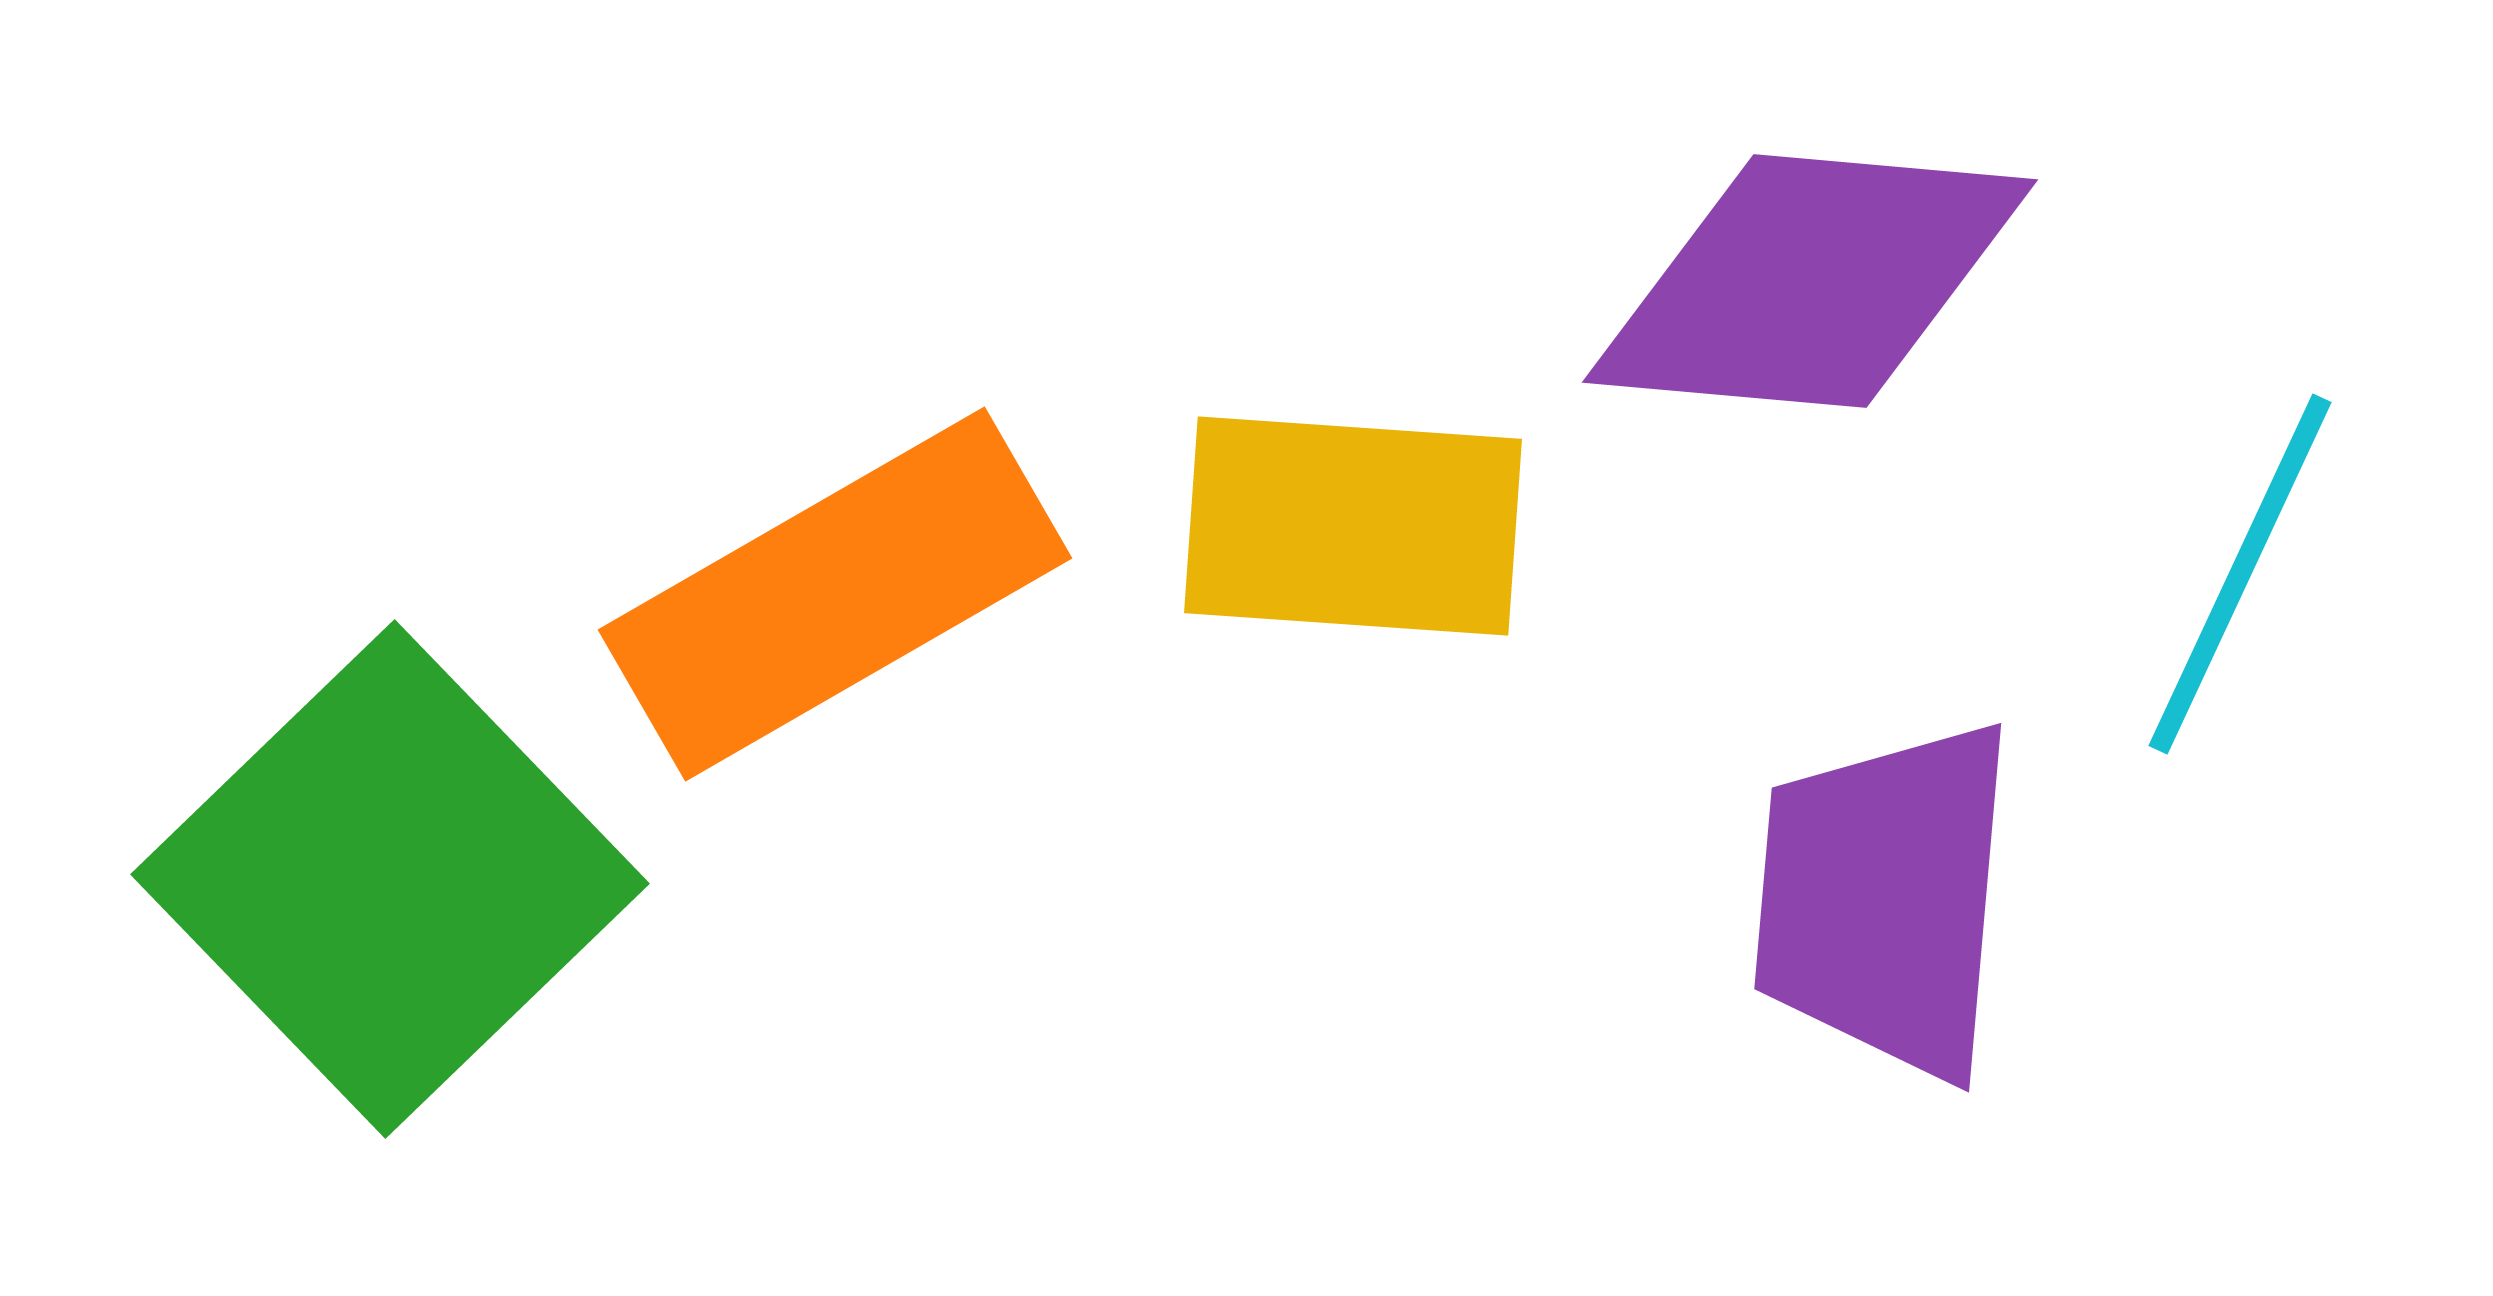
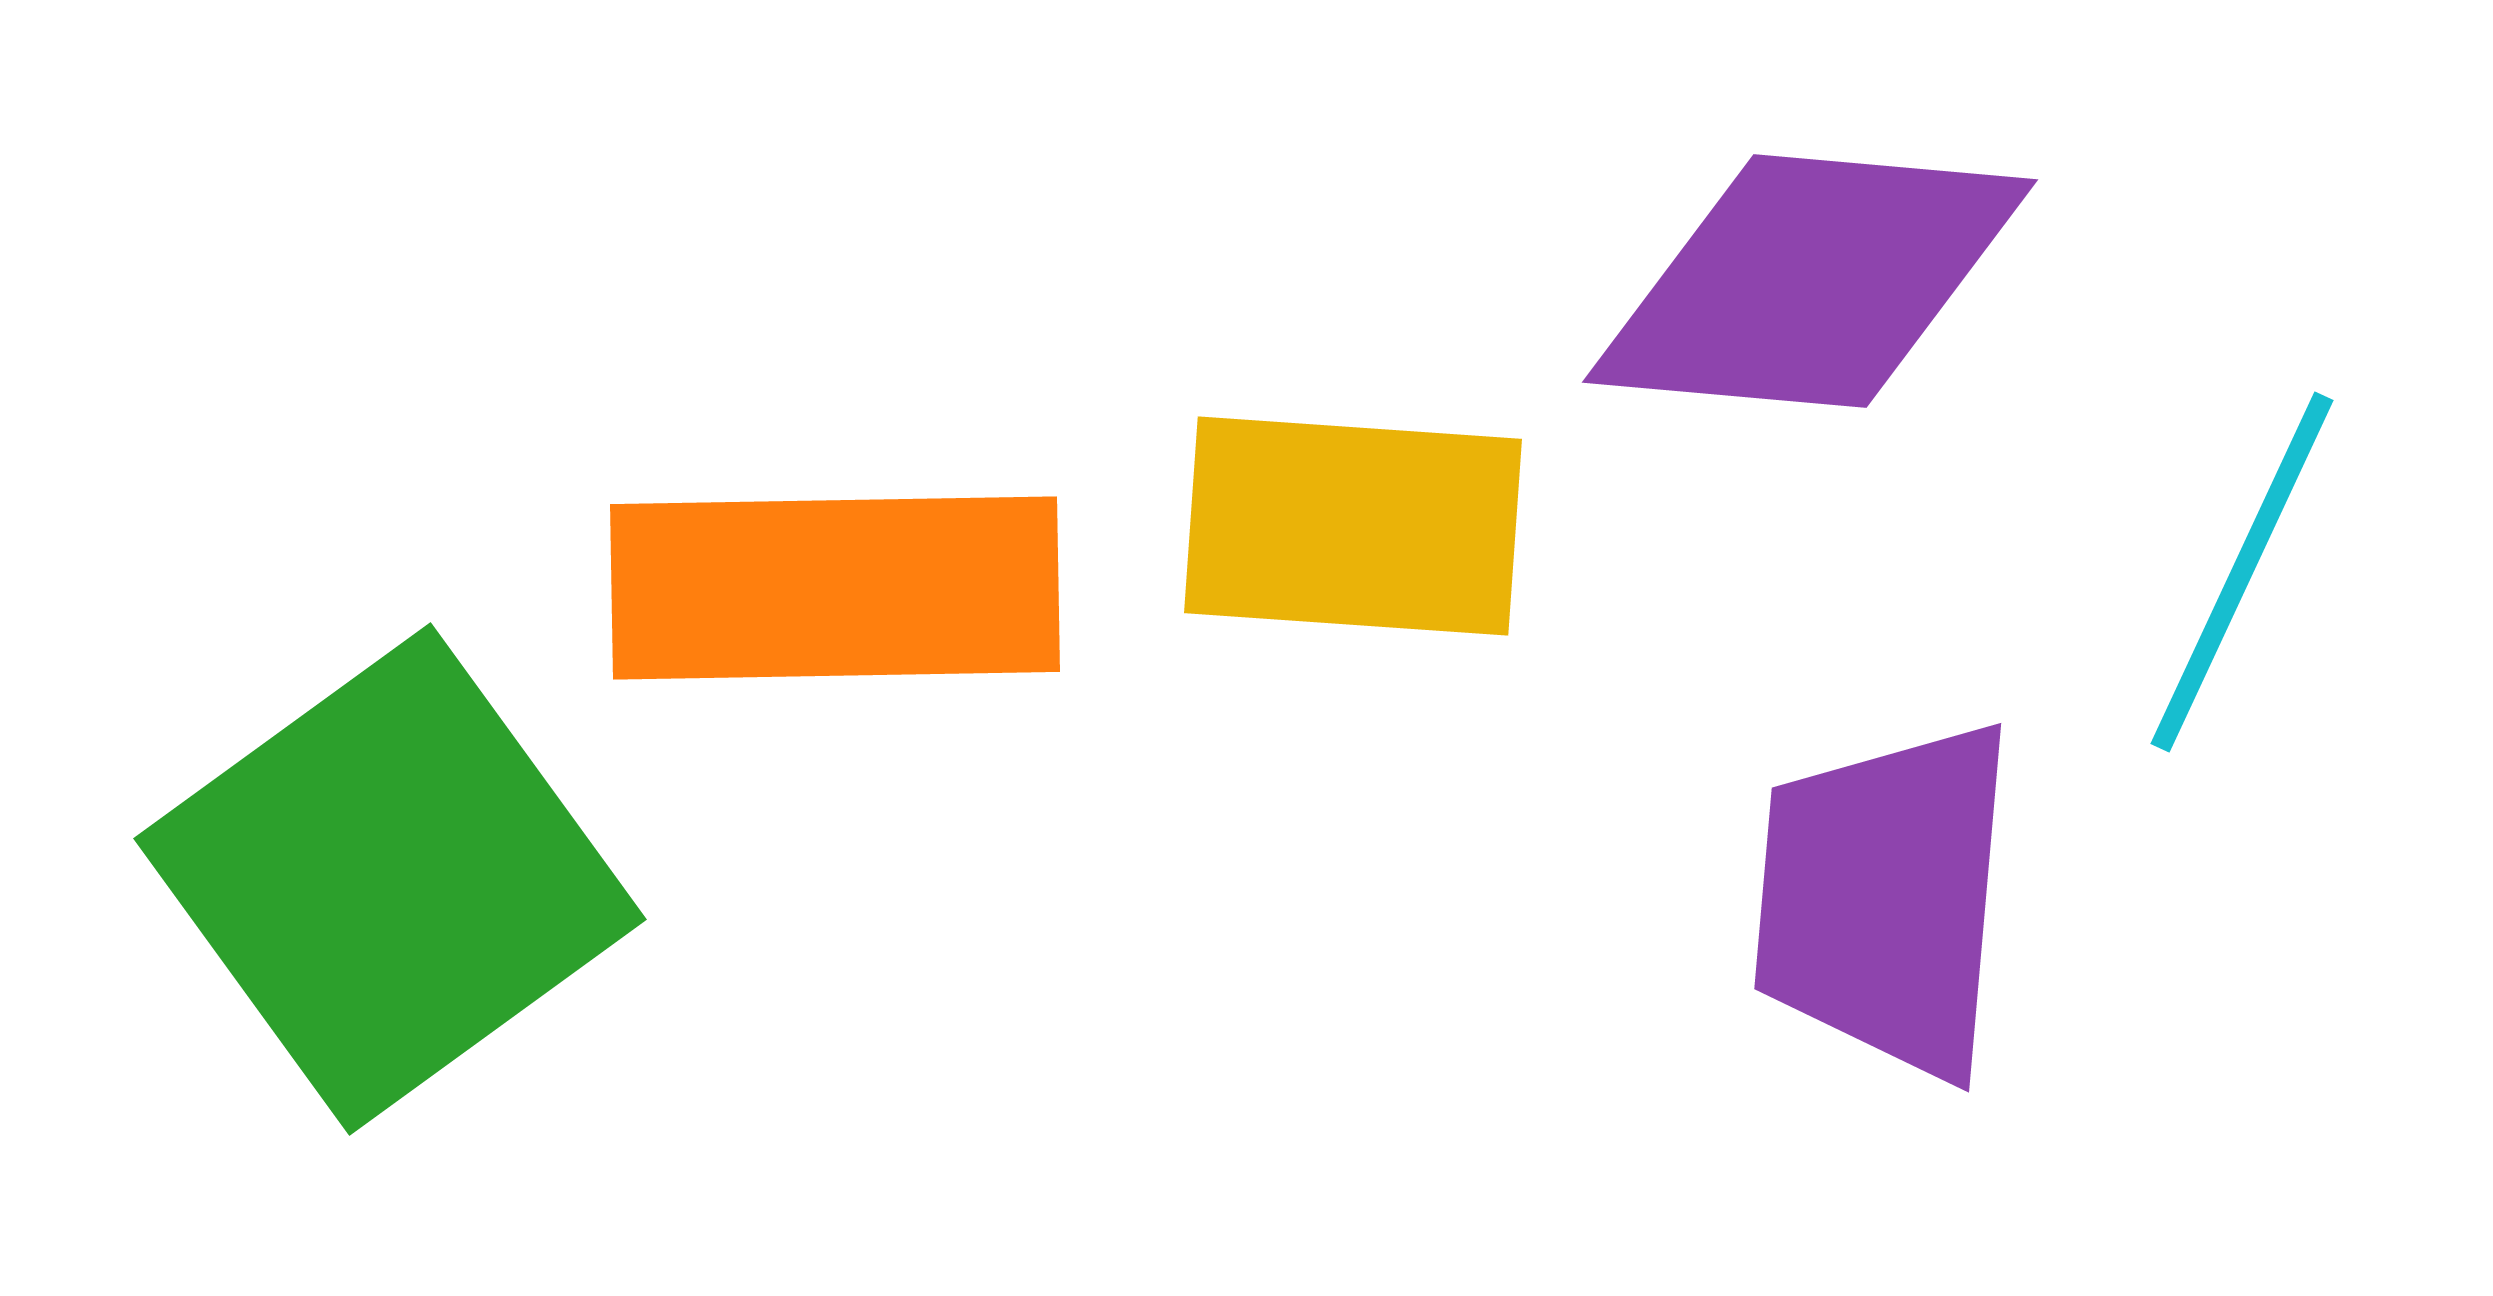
cyan line: moved 2 px right, 2 px up
orange rectangle: moved 6 px up; rotated 29 degrees clockwise
green square: rotated 8 degrees clockwise
